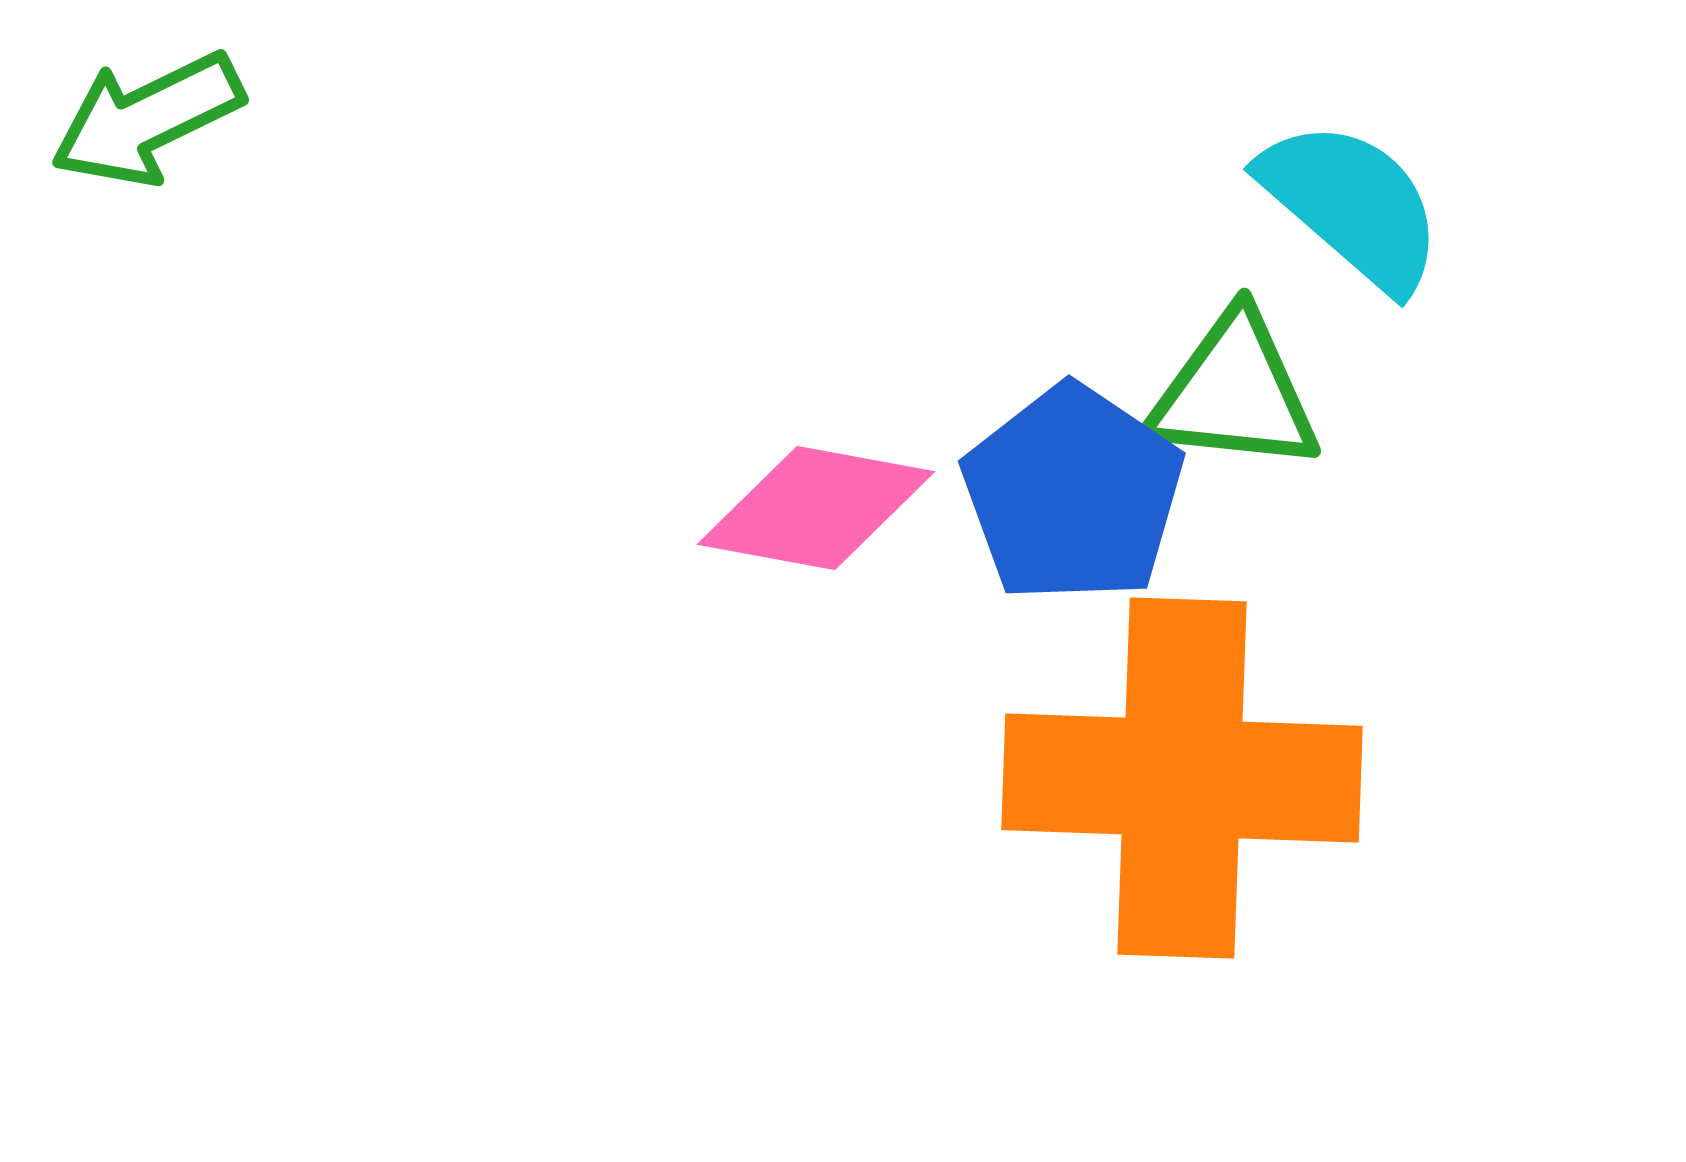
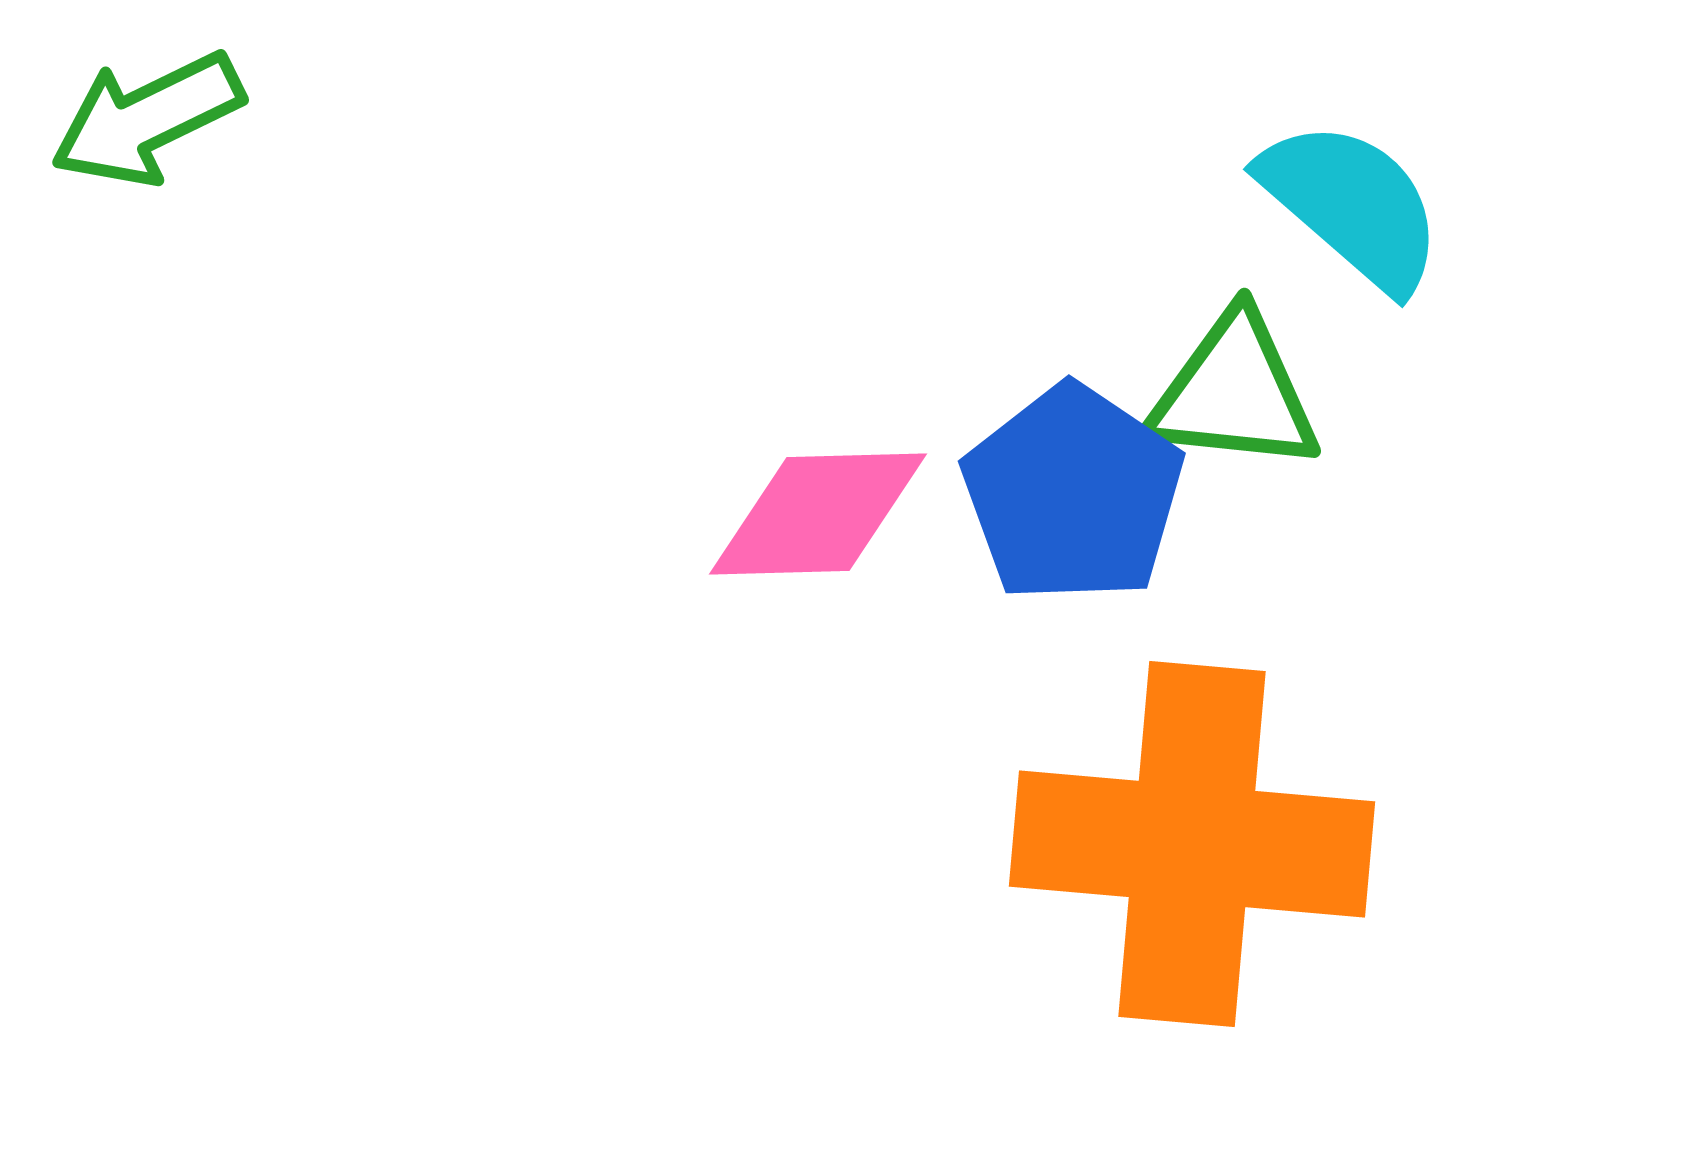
pink diamond: moved 2 px right, 6 px down; rotated 12 degrees counterclockwise
orange cross: moved 10 px right, 66 px down; rotated 3 degrees clockwise
